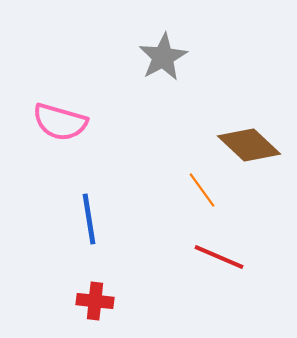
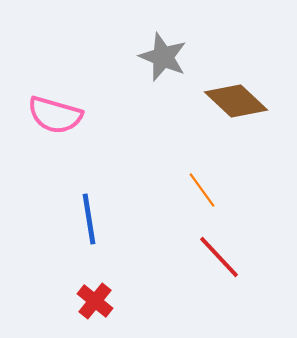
gray star: rotated 21 degrees counterclockwise
pink semicircle: moved 5 px left, 7 px up
brown diamond: moved 13 px left, 44 px up
red line: rotated 24 degrees clockwise
red cross: rotated 33 degrees clockwise
